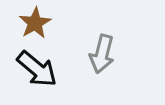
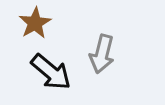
black arrow: moved 14 px right, 3 px down
